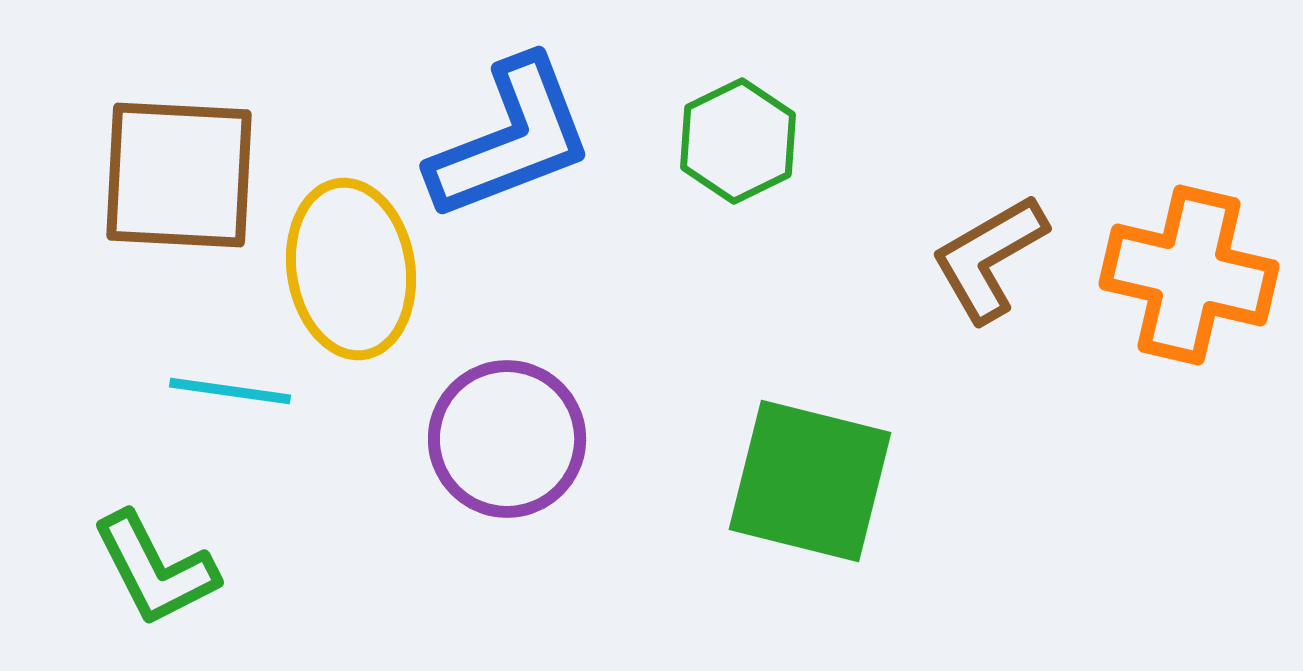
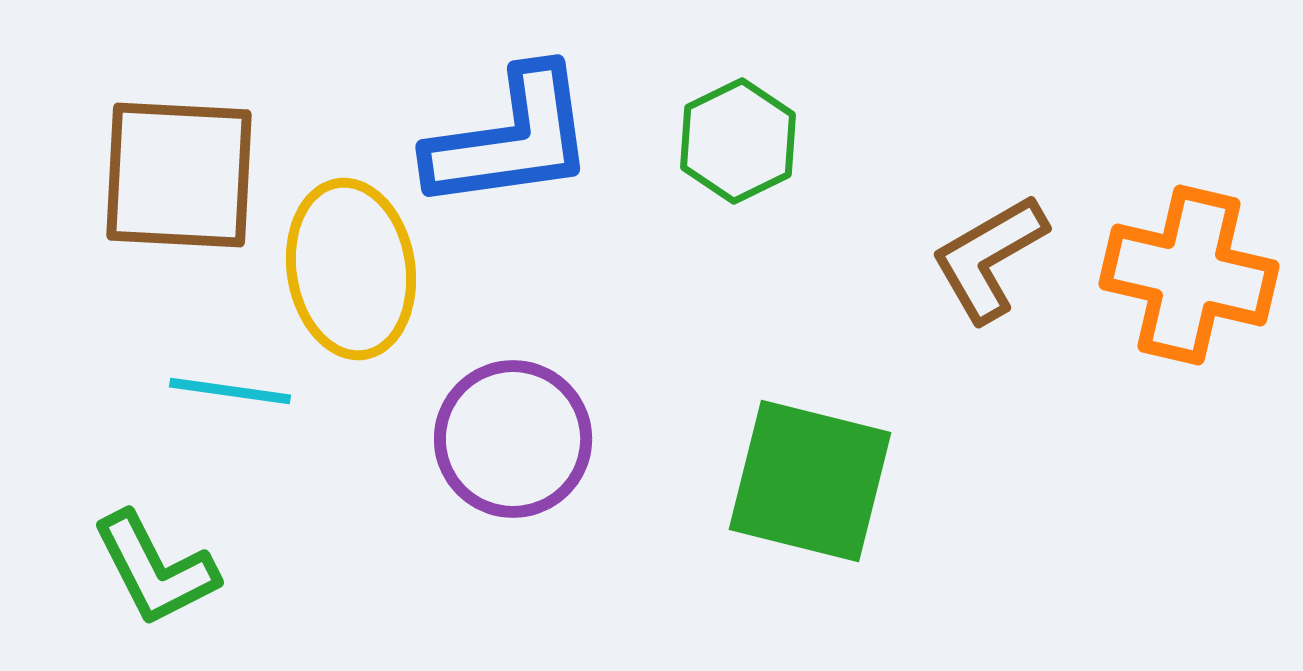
blue L-shape: rotated 13 degrees clockwise
purple circle: moved 6 px right
